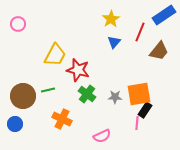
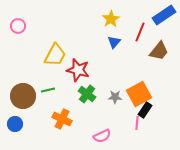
pink circle: moved 2 px down
orange square: rotated 20 degrees counterclockwise
